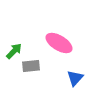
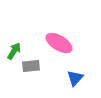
green arrow: rotated 12 degrees counterclockwise
